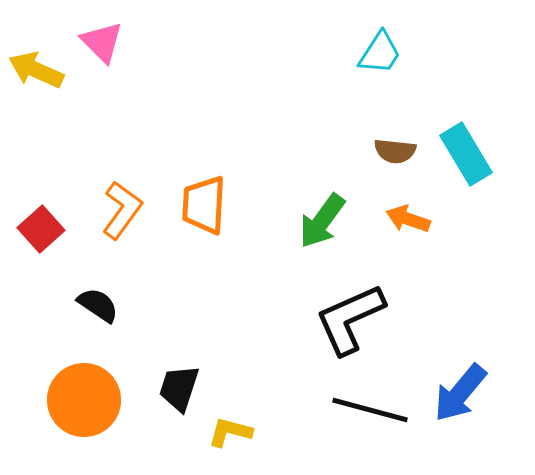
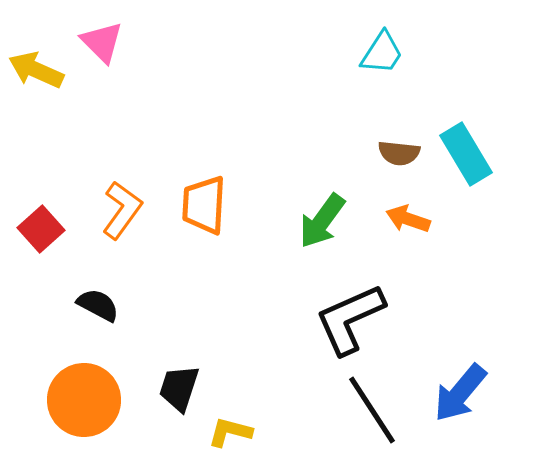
cyan trapezoid: moved 2 px right
brown semicircle: moved 4 px right, 2 px down
black semicircle: rotated 6 degrees counterclockwise
black line: moved 2 px right; rotated 42 degrees clockwise
